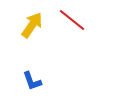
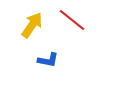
blue L-shape: moved 16 px right, 21 px up; rotated 60 degrees counterclockwise
